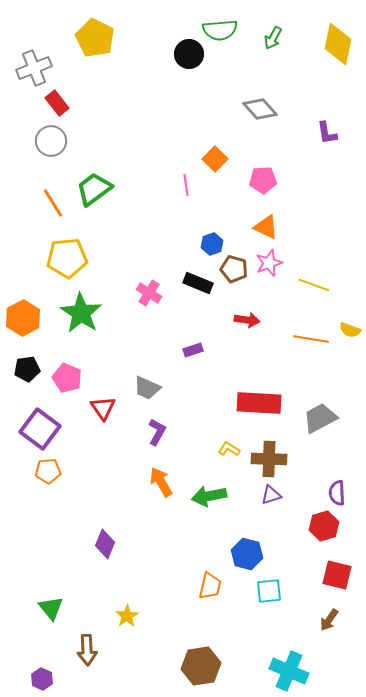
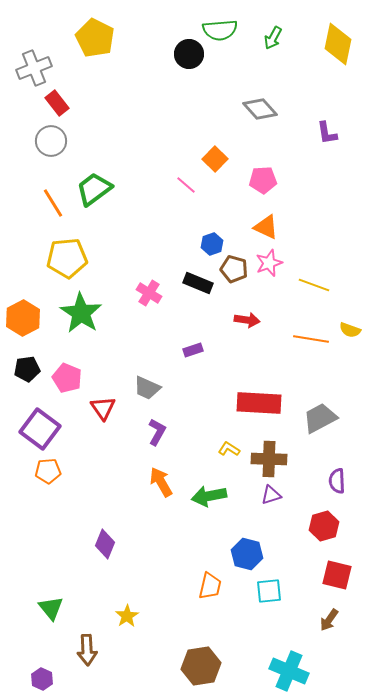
pink line at (186, 185): rotated 40 degrees counterclockwise
purple semicircle at (337, 493): moved 12 px up
